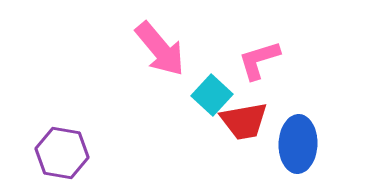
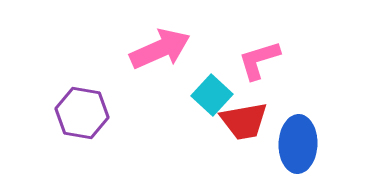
pink arrow: rotated 74 degrees counterclockwise
purple hexagon: moved 20 px right, 40 px up
